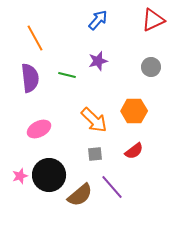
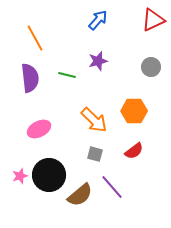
gray square: rotated 21 degrees clockwise
